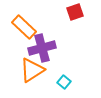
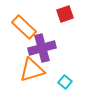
red square: moved 10 px left, 2 px down
orange triangle: rotated 16 degrees clockwise
cyan square: moved 1 px right
